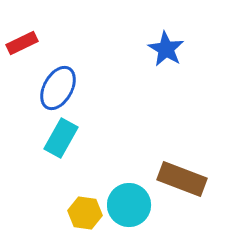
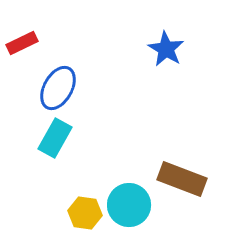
cyan rectangle: moved 6 px left
